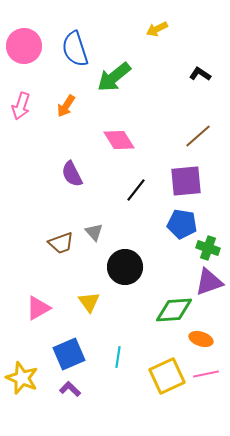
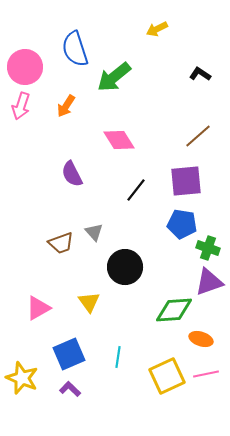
pink circle: moved 1 px right, 21 px down
